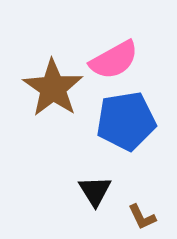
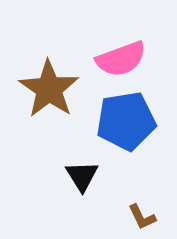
pink semicircle: moved 7 px right, 1 px up; rotated 9 degrees clockwise
brown star: moved 4 px left, 1 px down
black triangle: moved 13 px left, 15 px up
